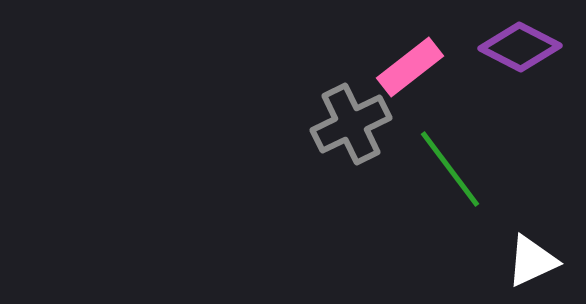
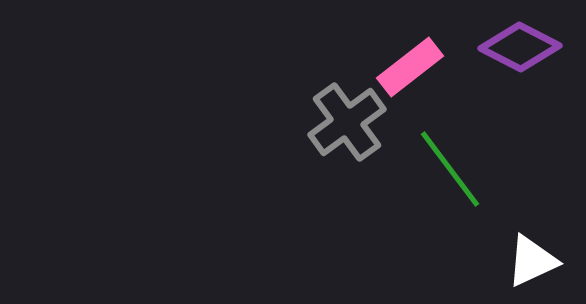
gray cross: moved 4 px left, 2 px up; rotated 10 degrees counterclockwise
